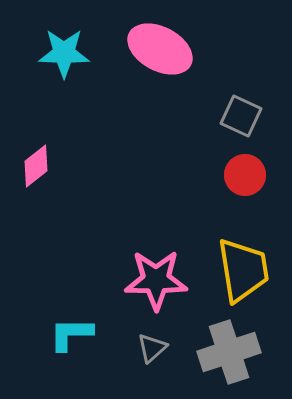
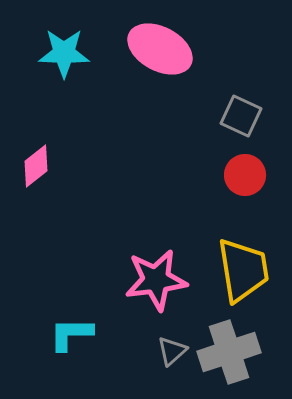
pink star: rotated 8 degrees counterclockwise
gray triangle: moved 20 px right, 3 px down
